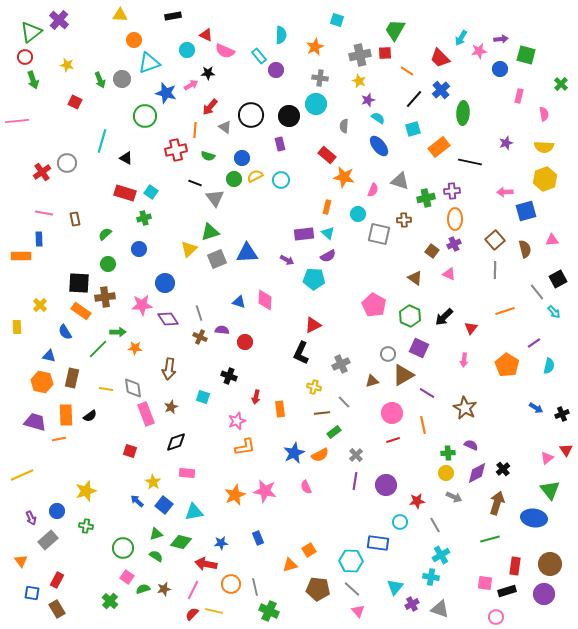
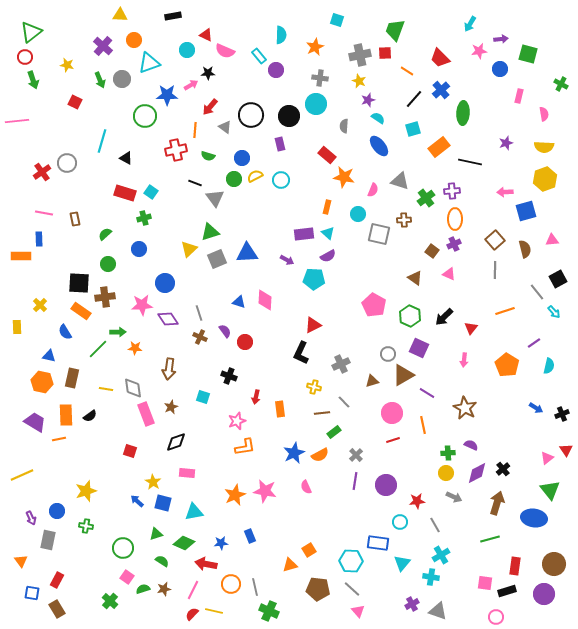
purple cross at (59, 20): moved 44 px right, 26 px down
green trapezoid at (395, 30): rotated 10 degrees counterclockwise
cyan arrow at (461, 38): moved 9 px right, 14 px up
green square at (526, 55): moved 2 px right, 1 px up
green cross at (561, 84): rotated 16 degrees counterclockwise
blue star at (166, 93): moved 1 px right, 2 px down; rotated 15 degrees counterclockwise
green cross at (426, 198): rotated 24 degrees counterclockwise
purple semicircle at (222, 330): moved 3 px right, 1 px down; rotated 48 degrees clockwise
purple trapezoid at (35, 422): rotated 15 degrees clockwise
blue square at (164, 505): moved 1 px left, 2 px up; rotated 24 degrees counterclockwise
blue rectangle at (258, 538): moved 8 px left, 2 px up
gray rectangle at (48, 540): rotated 36 degrees counterclockwise
green diamond at (181, 542): moved 3 px right, 1 px down; rotated 10 degrees clockwise
green semicircle at (156, 556): moved 6 px right, 5 px down
brown circle at (550, 564): moved 4 px right
cyan triangle at (395, 587): moved 7 px right, 24 px up
gray triangle at (440, 609): moved 2 px left, 2 px down
